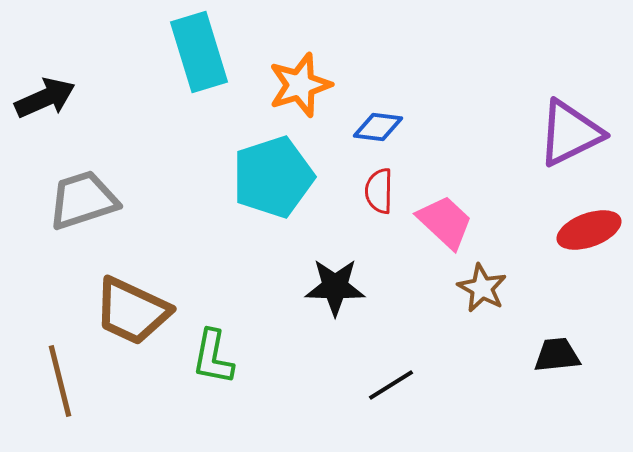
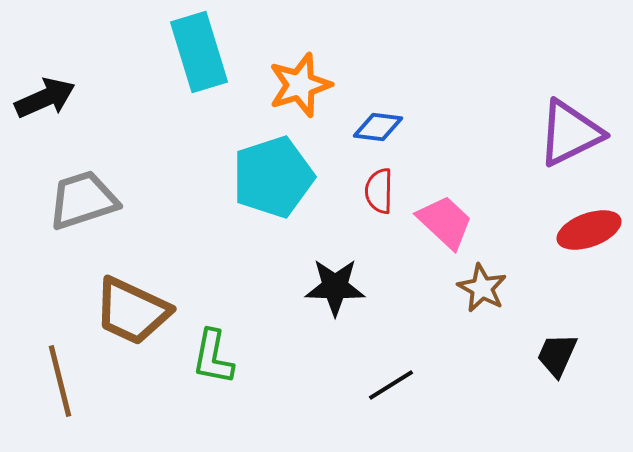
black trapezoid: rotated 60 degrees counterclockwise
